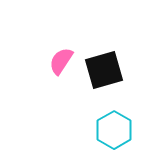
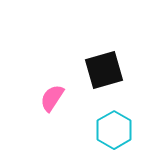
pink semicircle: moved 9 px left, 37 px down
